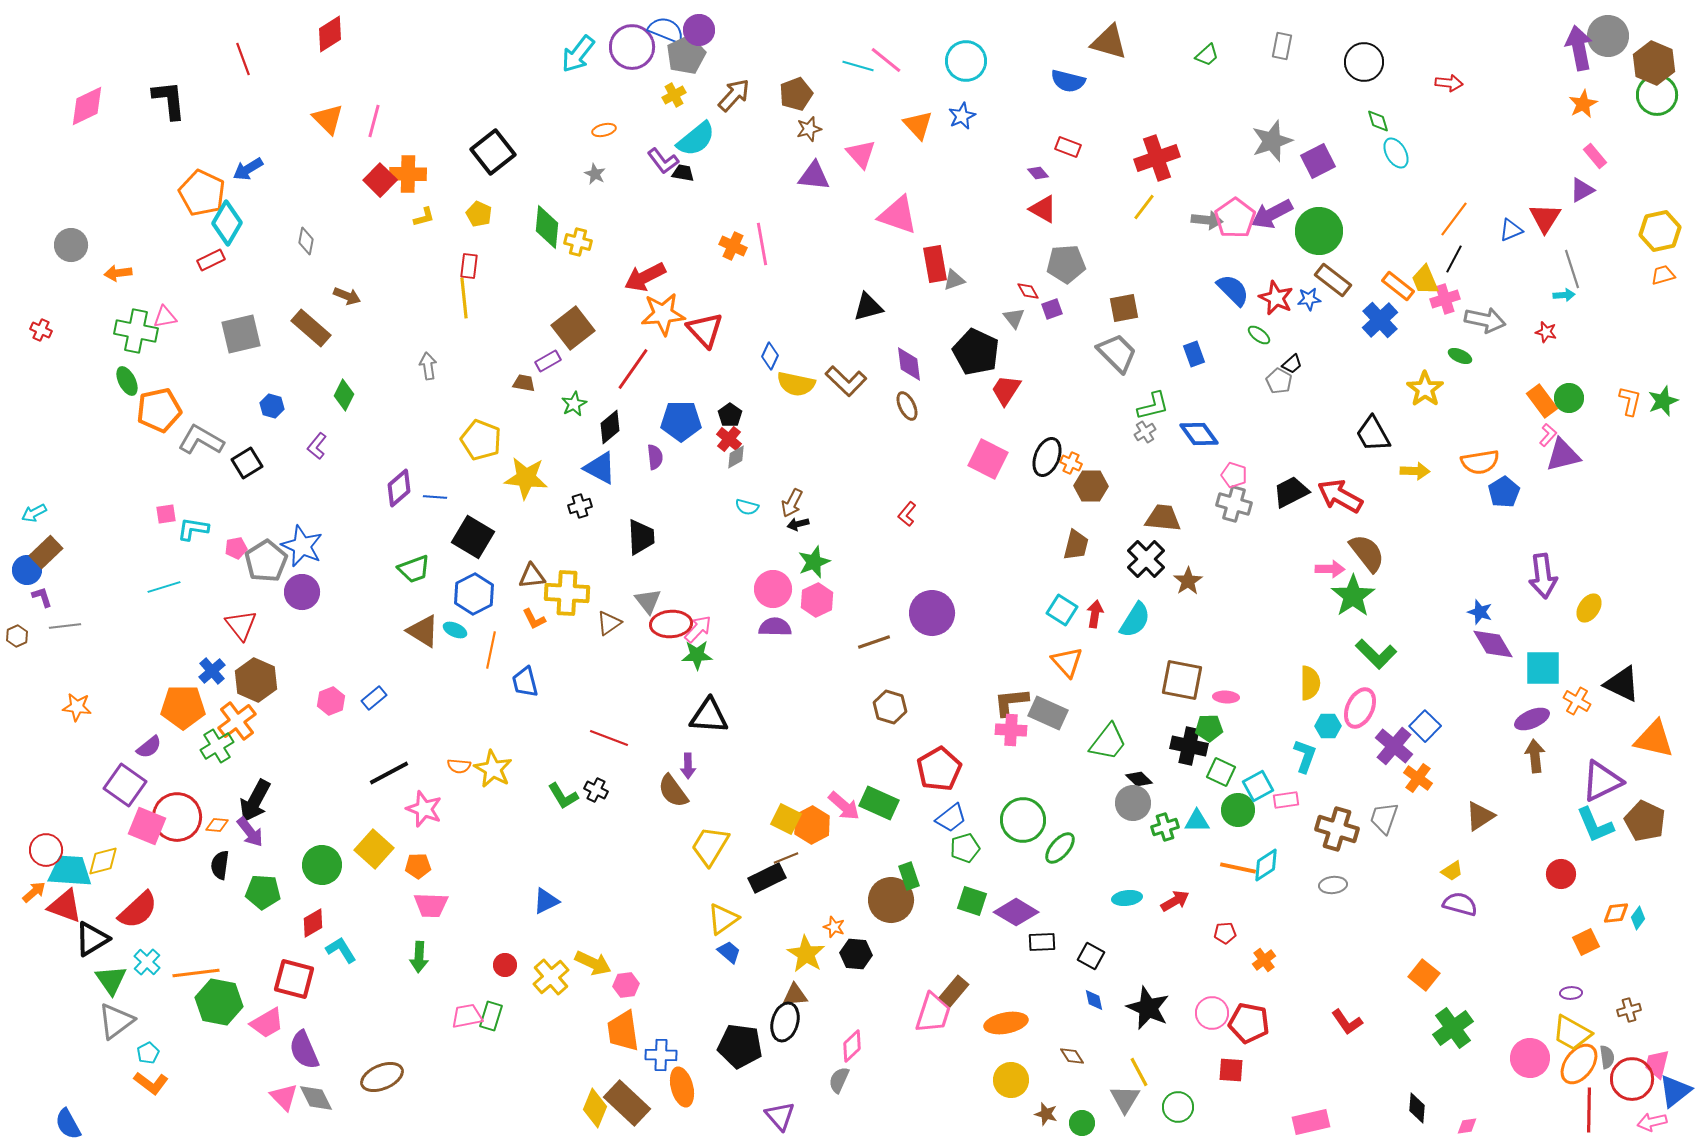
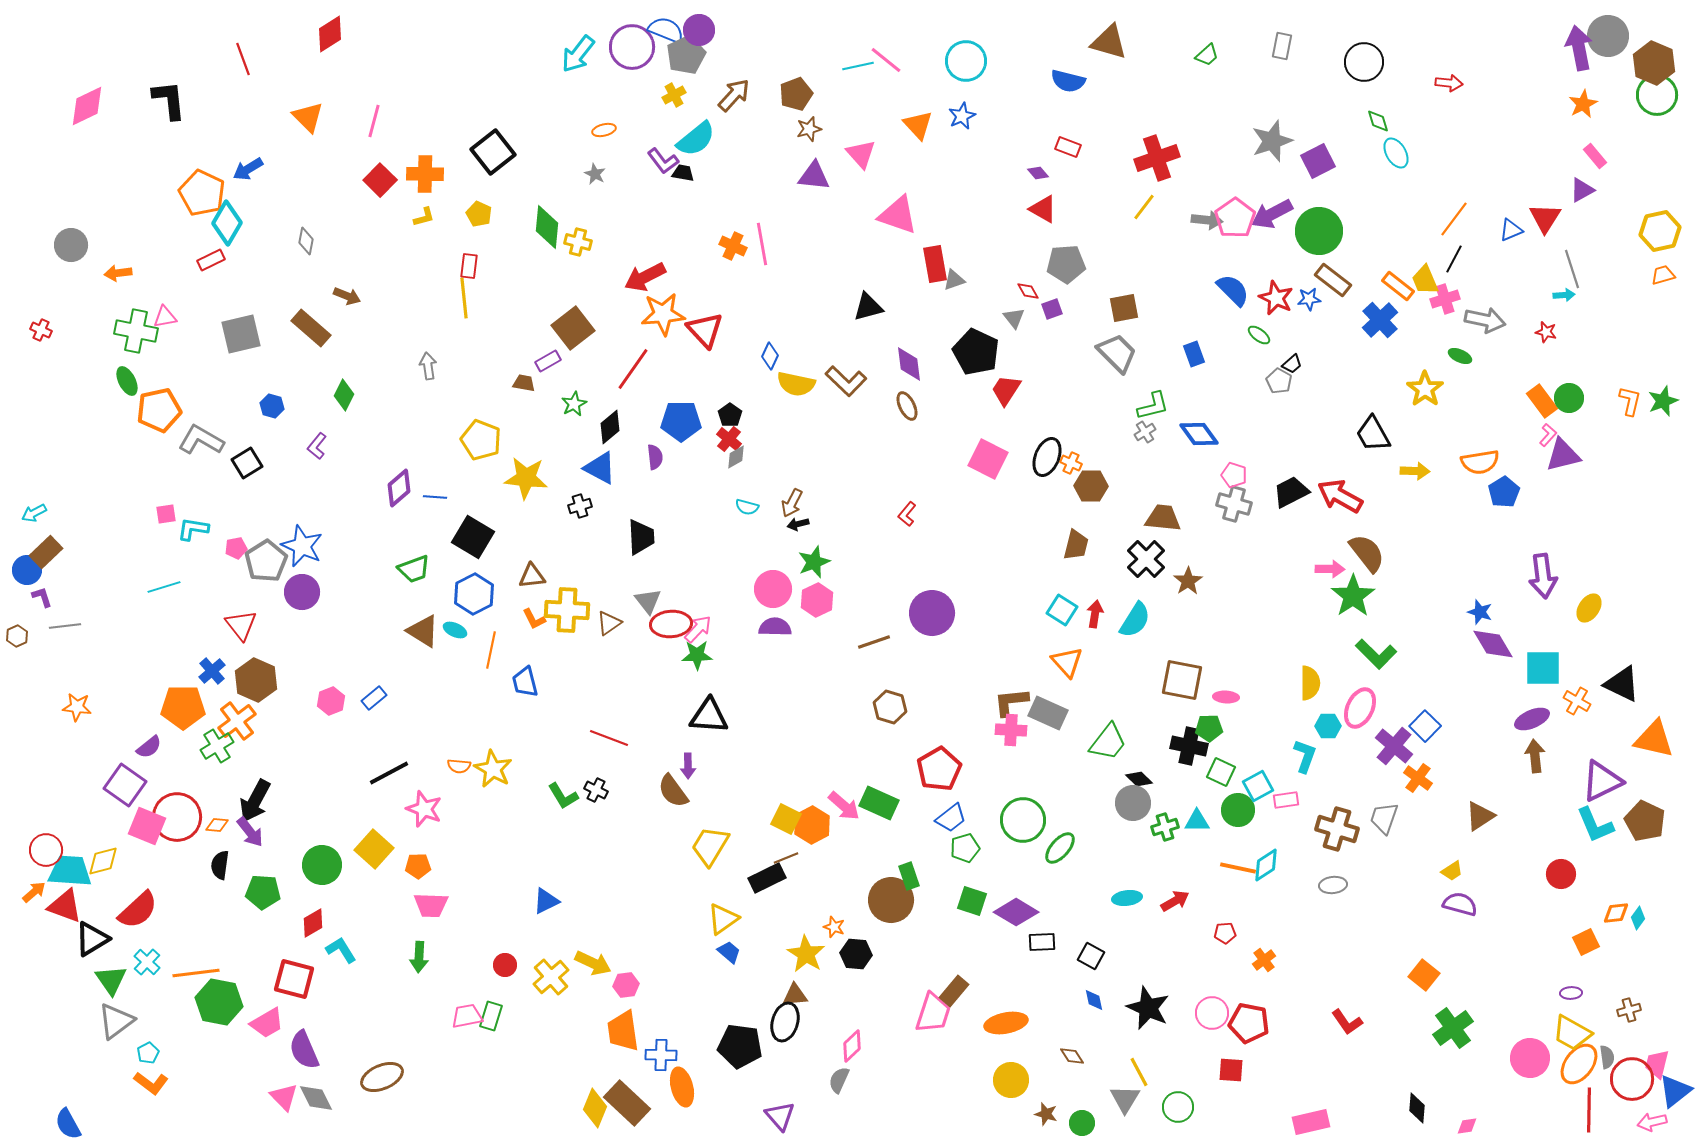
cyan line at (858, 66): rotated 28 degrees counterclockwise
orange triangle at (328, 119): moved 20 px left, 2 px up
orange cross at (408, 174): moved 17 px right
yellow cross at (567, 593): moved 17 px down
